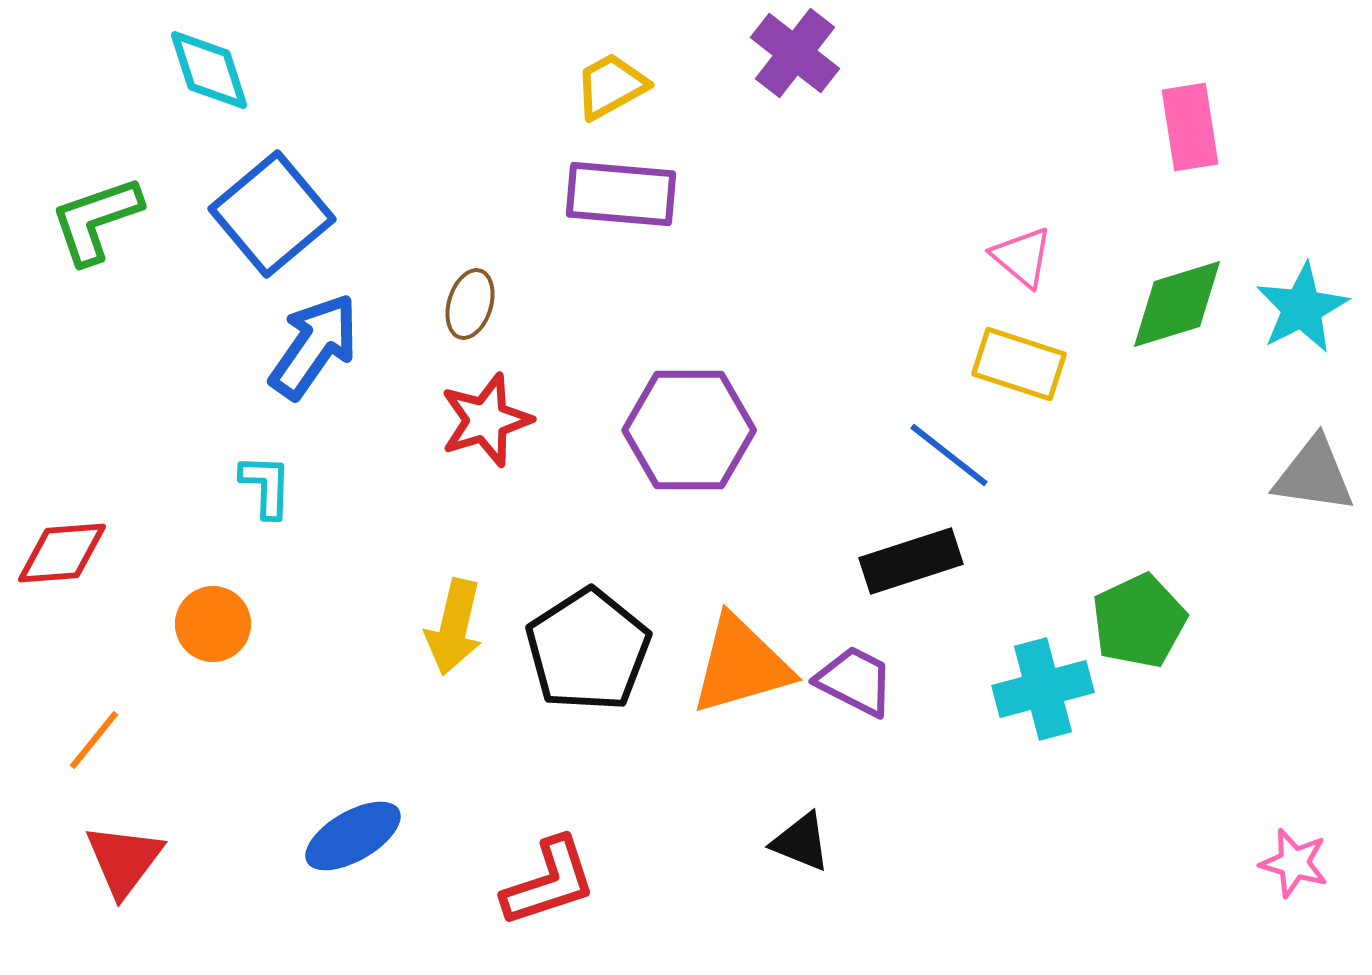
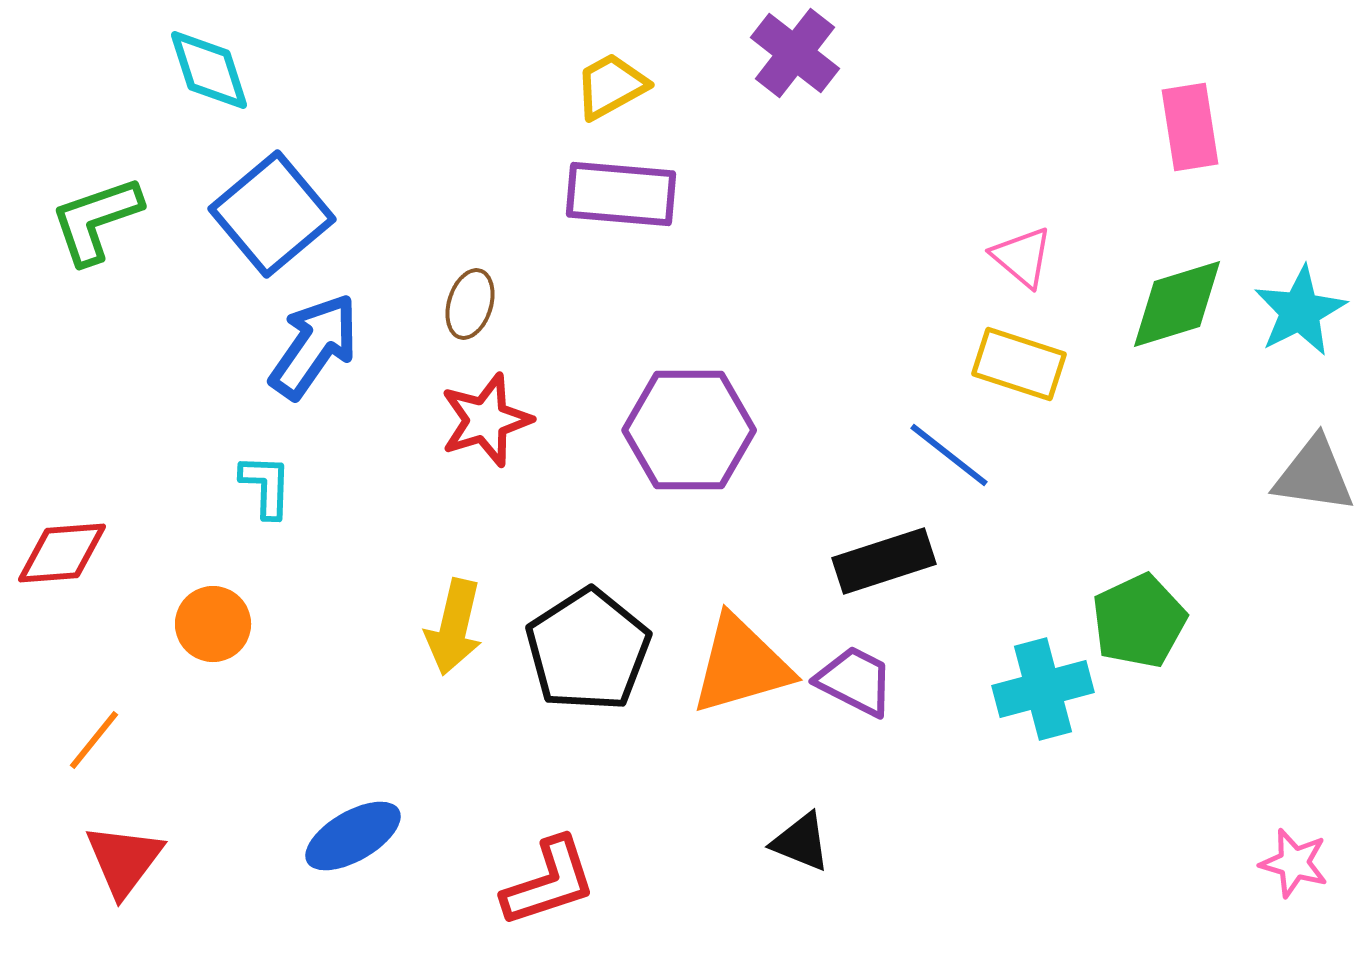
cyan star: moved 2 px left, 3 px down
black rectangle: moved 27 px left
